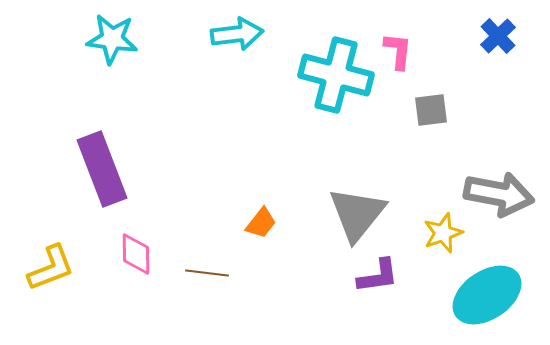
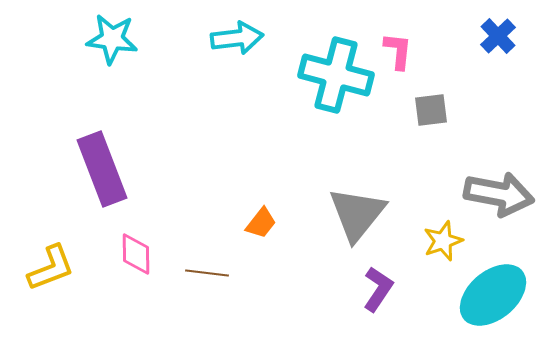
cyan arrow: moved 4 px down
yellow star: moved 8 px down
purple L-shape: moved 13 px down; rotated 48 degrees counterclockwise
cyan ellipse: moved 6 px right; rotated 6 degrees counterclockwise
